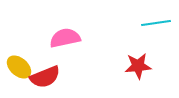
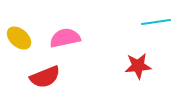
cyan line: moved 1 px up
yellow ellipse: moved 29 px up
